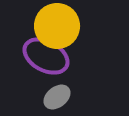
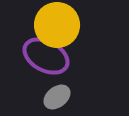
yellow circle: moved 1 px up
